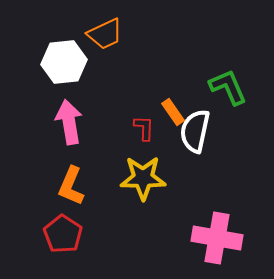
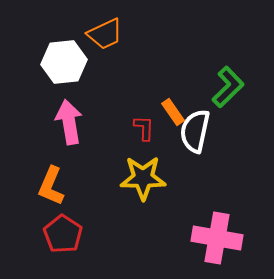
green L-shape: rotated 69 degrees clockwise
orange L-shape: moved 20 px left
